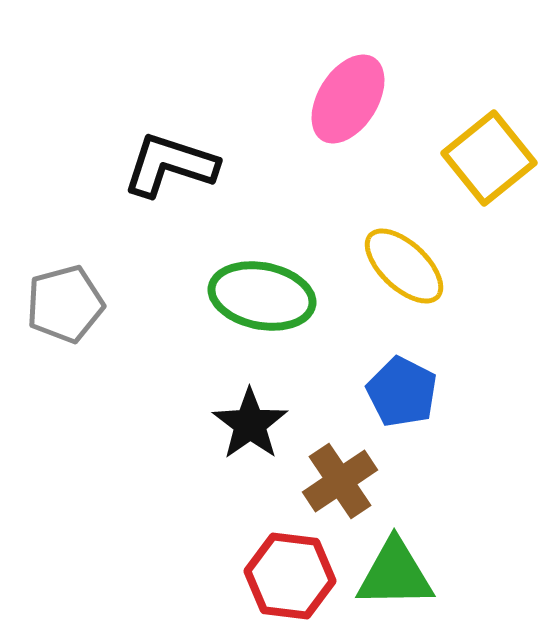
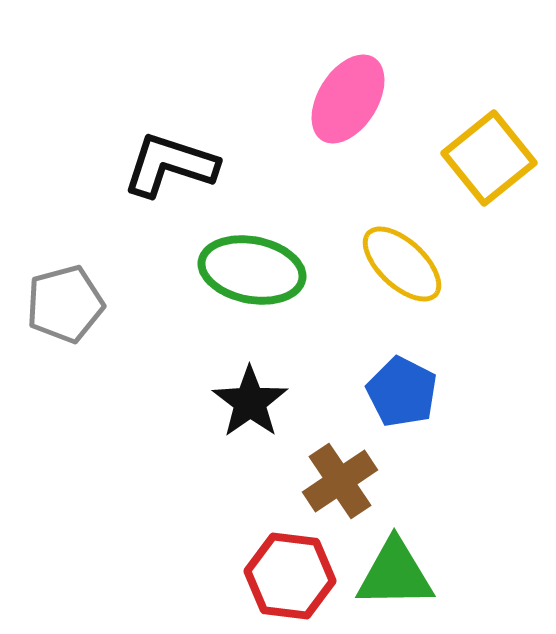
yellow ellipse: moved 2 px left, 2 px up
green ellipse: moved 10 px left, 26 px up
black star: moved 22 px up
